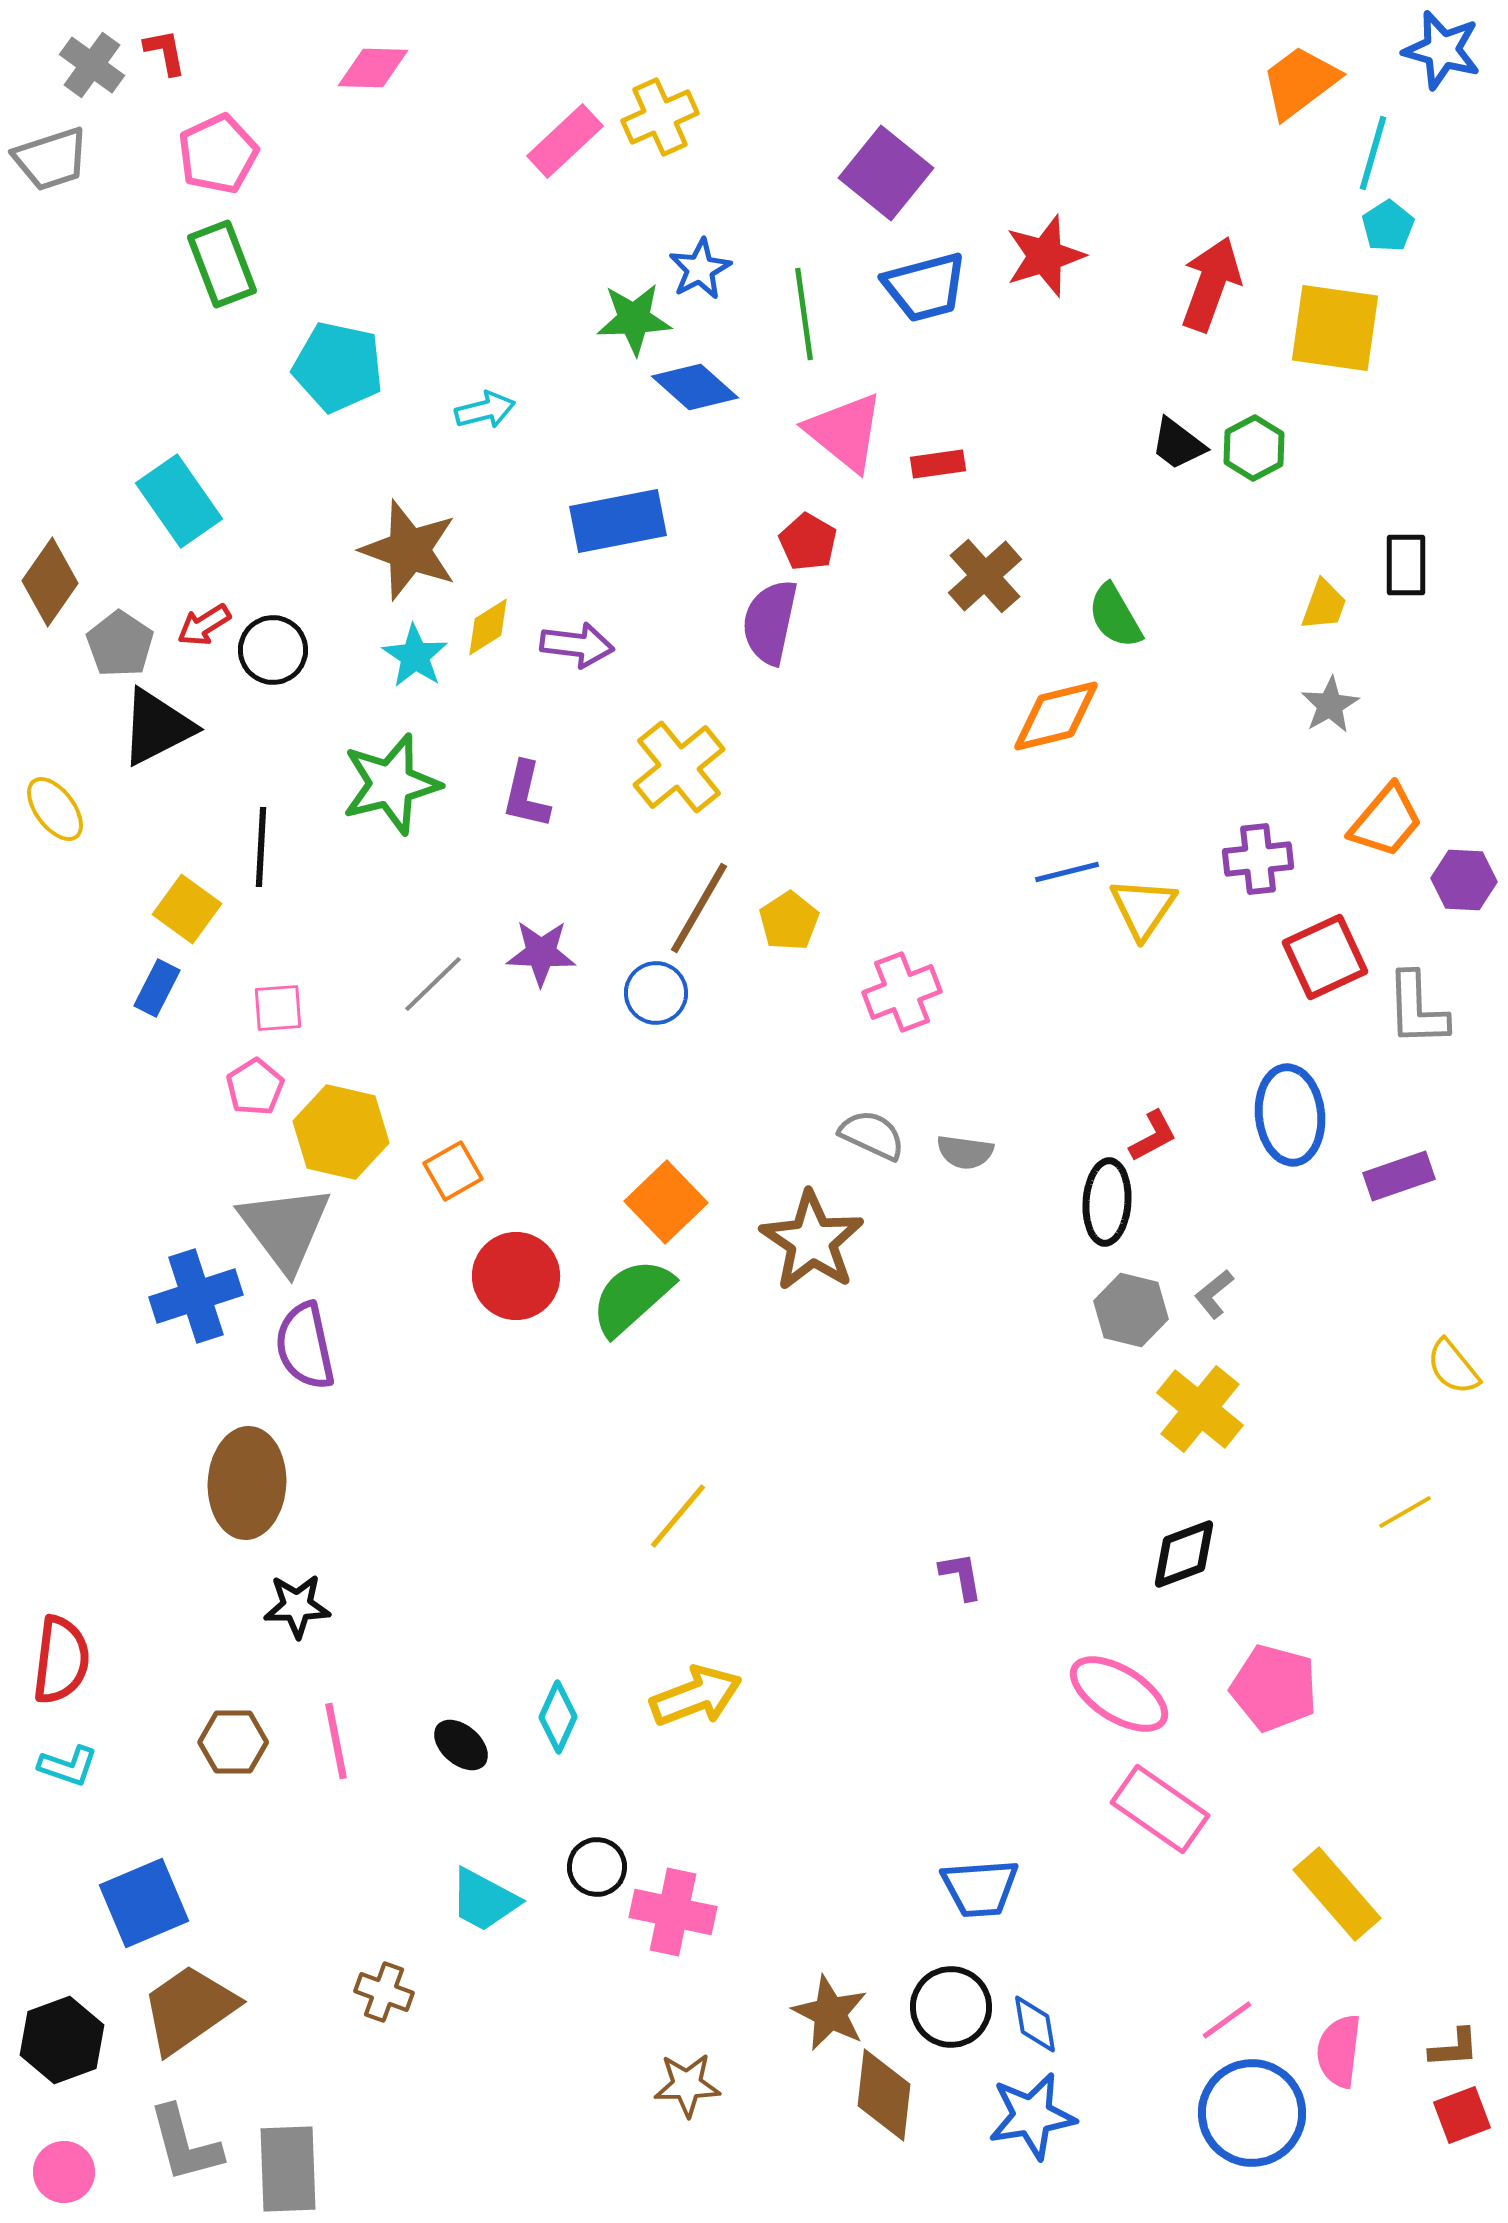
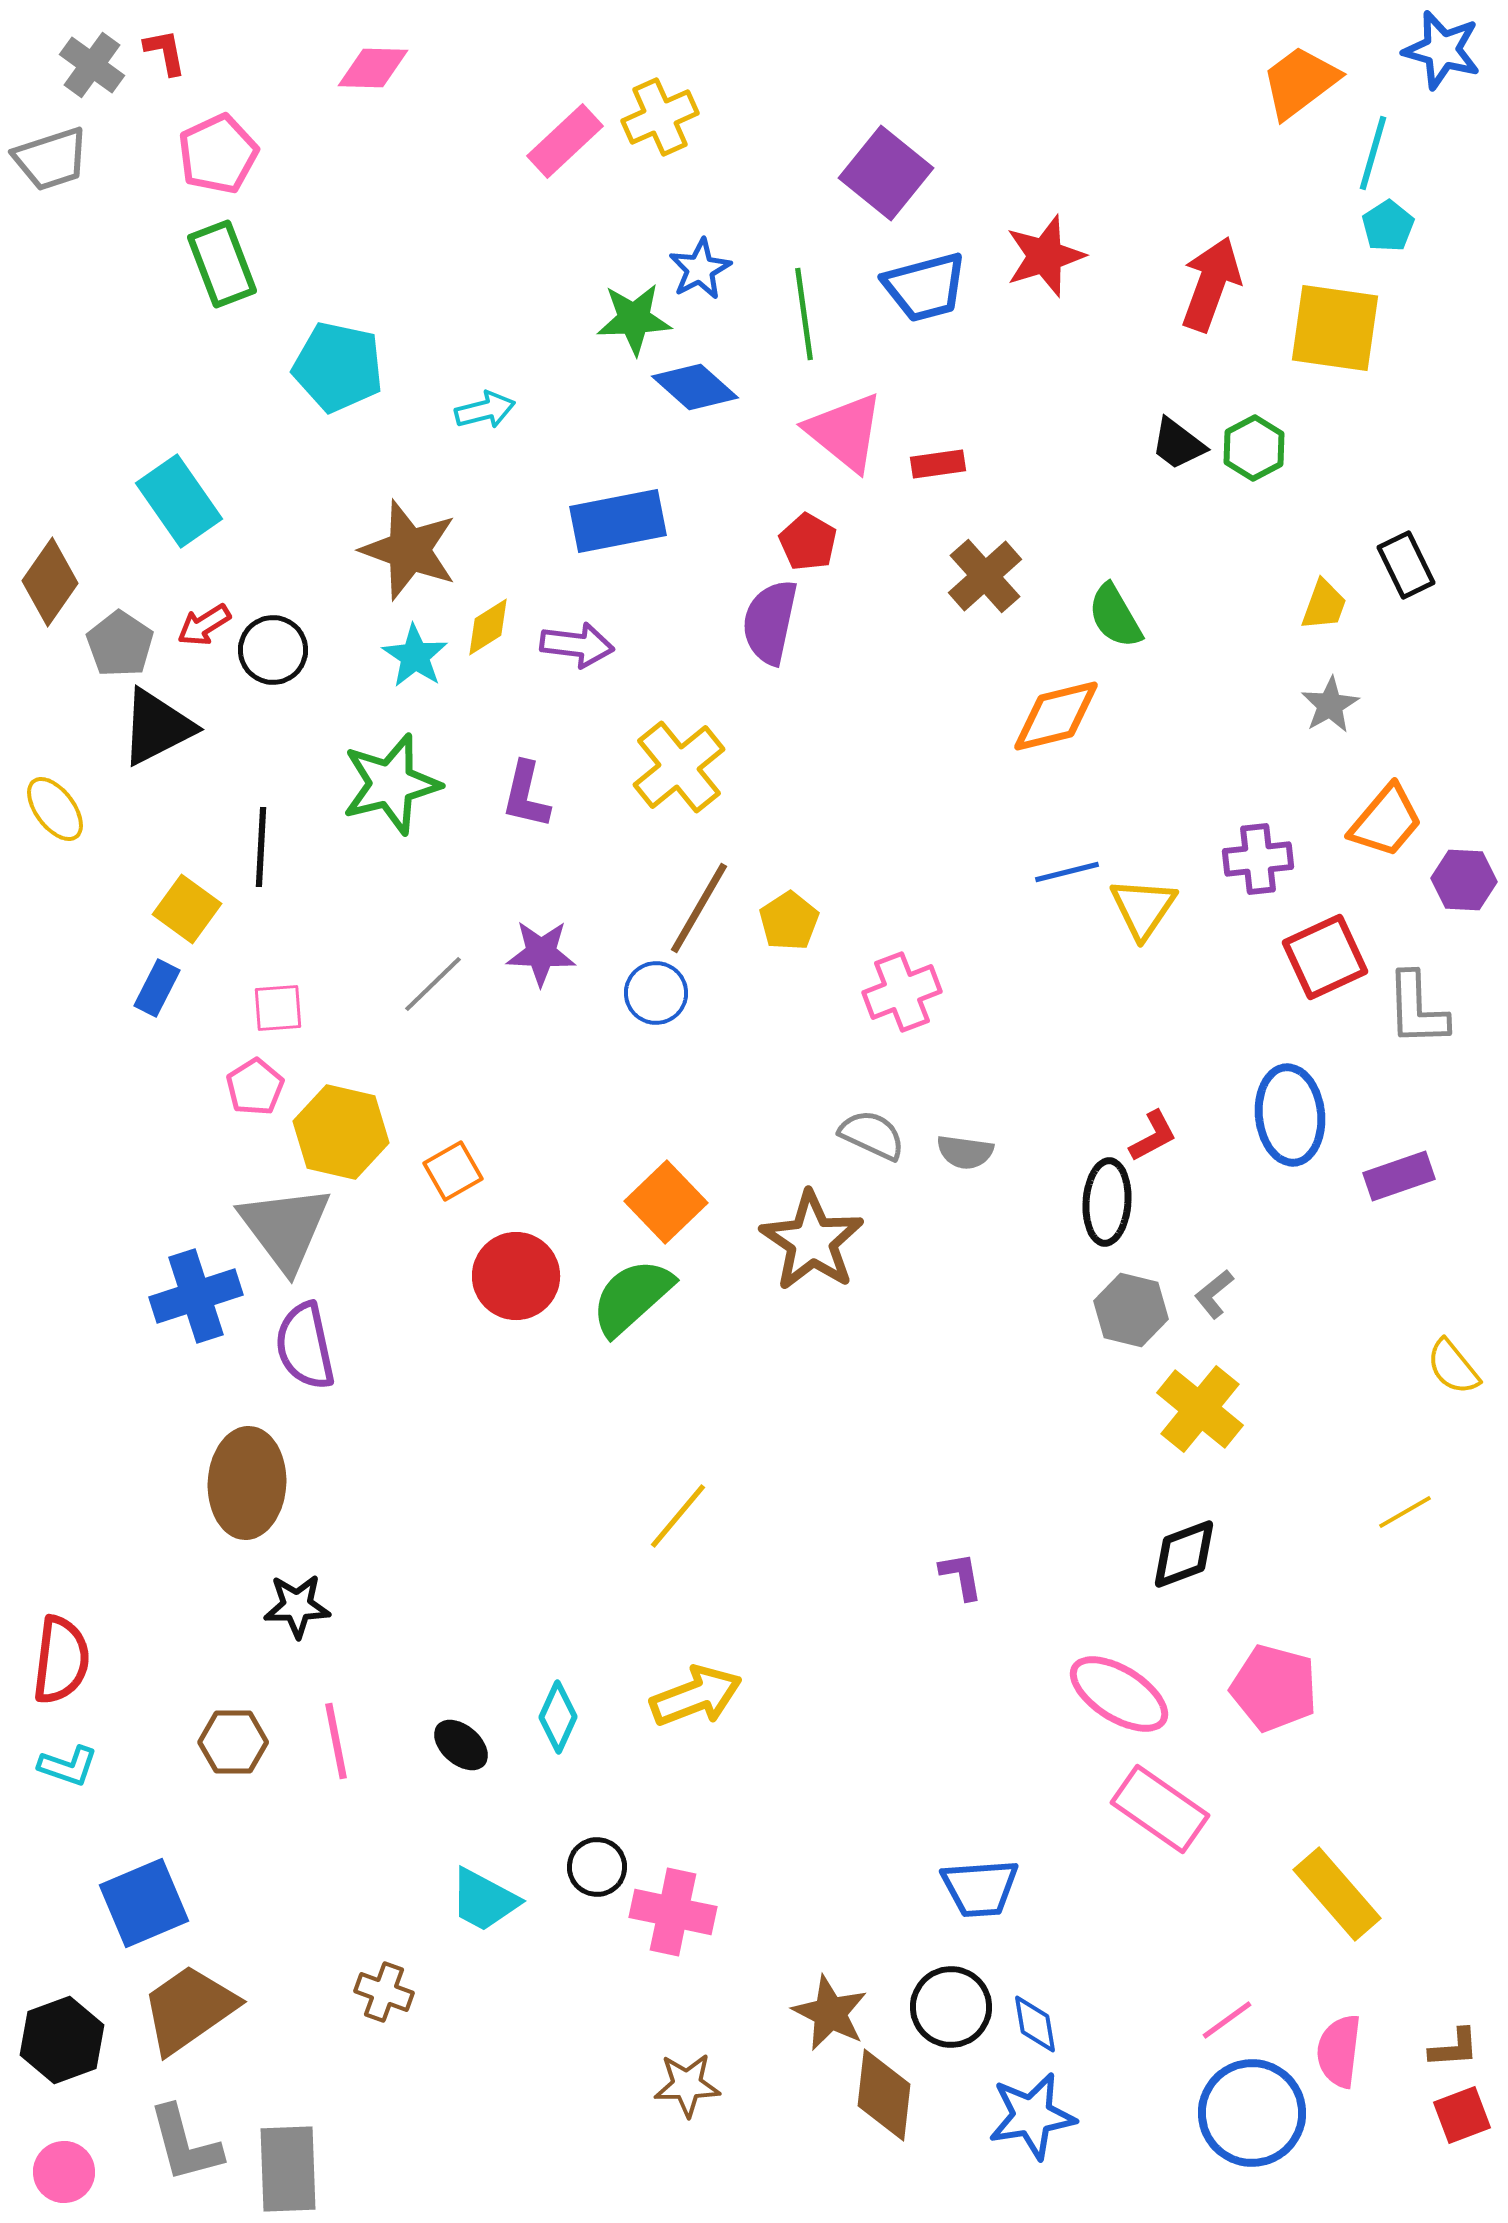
black rectangle at (1406, 565): rotated 26 degrees counterclockwise
